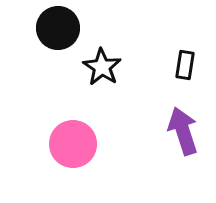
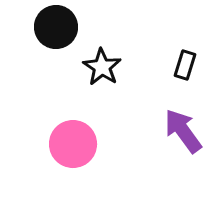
black circle: moved 2 px left, 1 px up
black rectangle: rotated 8 degrees clockwise
purple arrow: rotated 18 degrees counterclockwise
